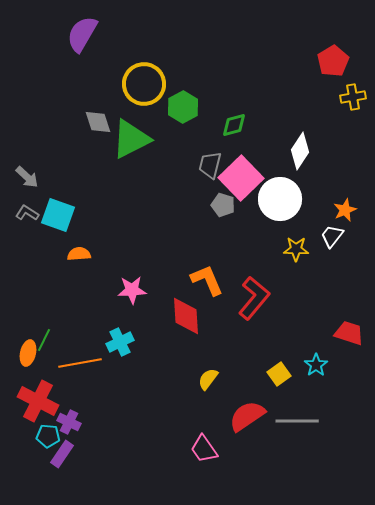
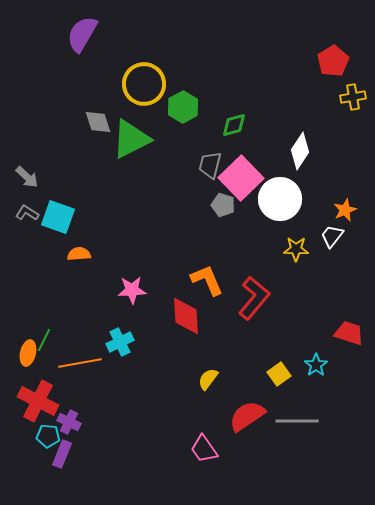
cyan square: moved 2 px down
purple rectangle: rotated 12 degrees counterclockwise
